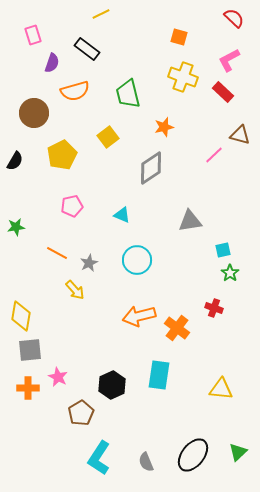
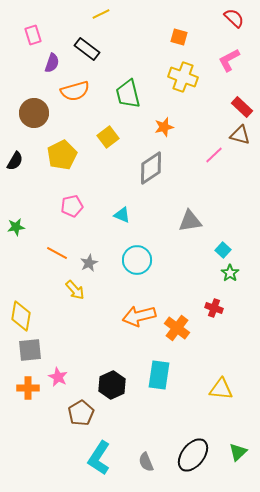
red rectangle at (223, 92): moved 19 px right, 15 px down
cyan square at (223, 250): rotated 35 degrees counterclockwise
